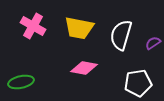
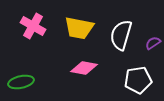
white pentagon: moved 3 px up
